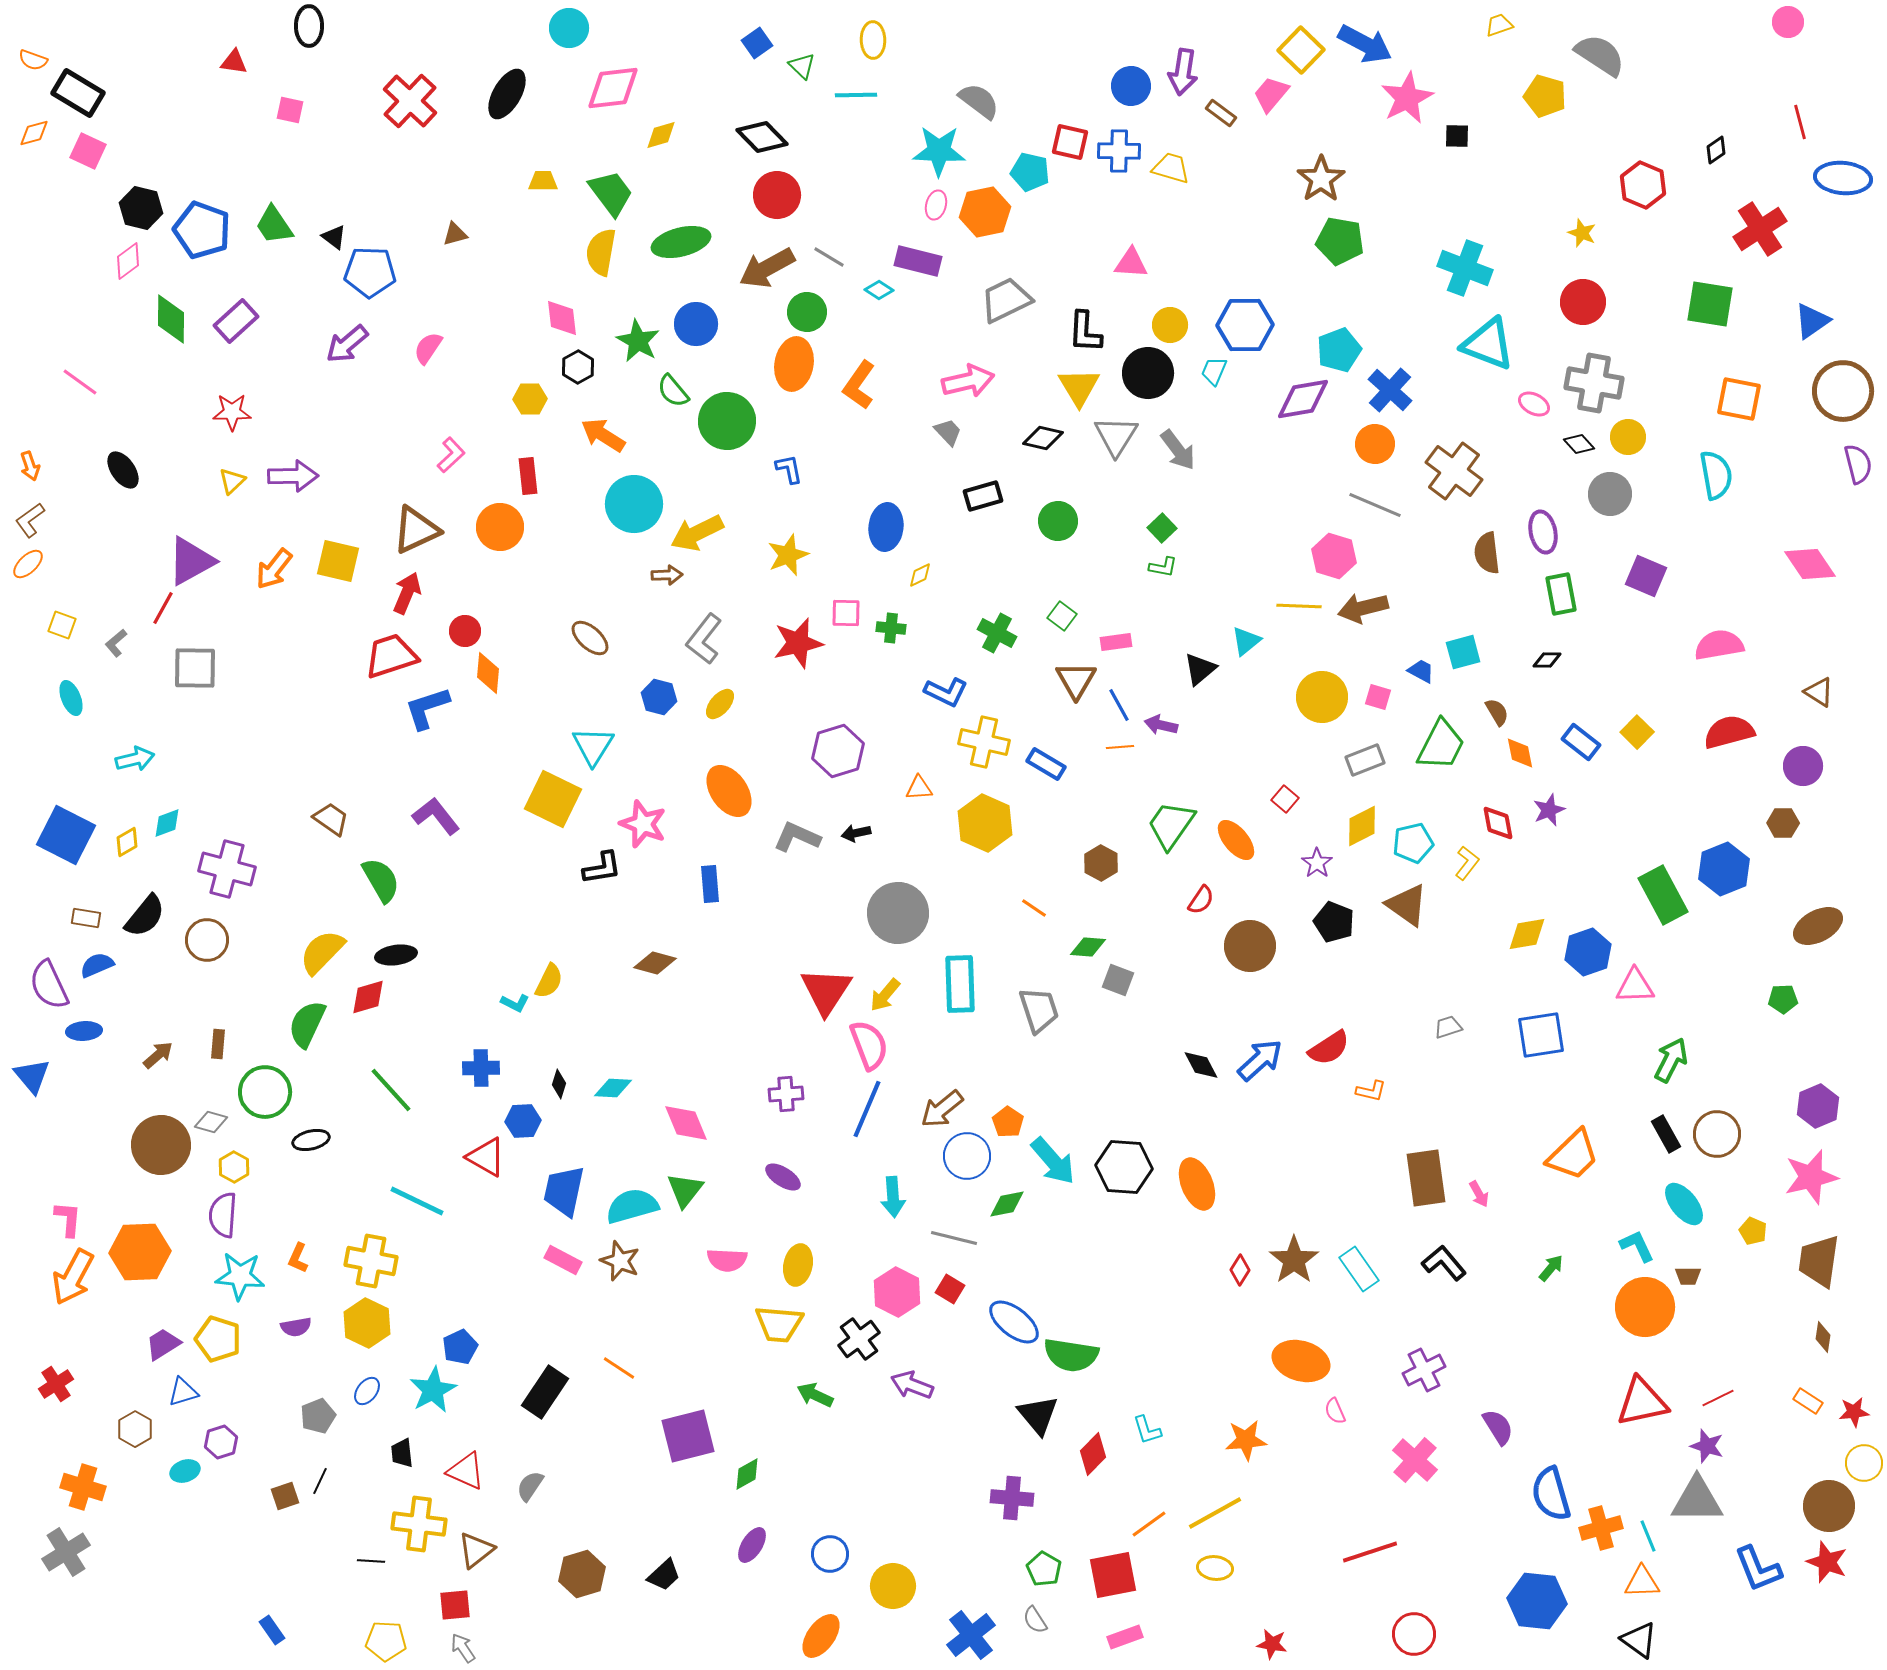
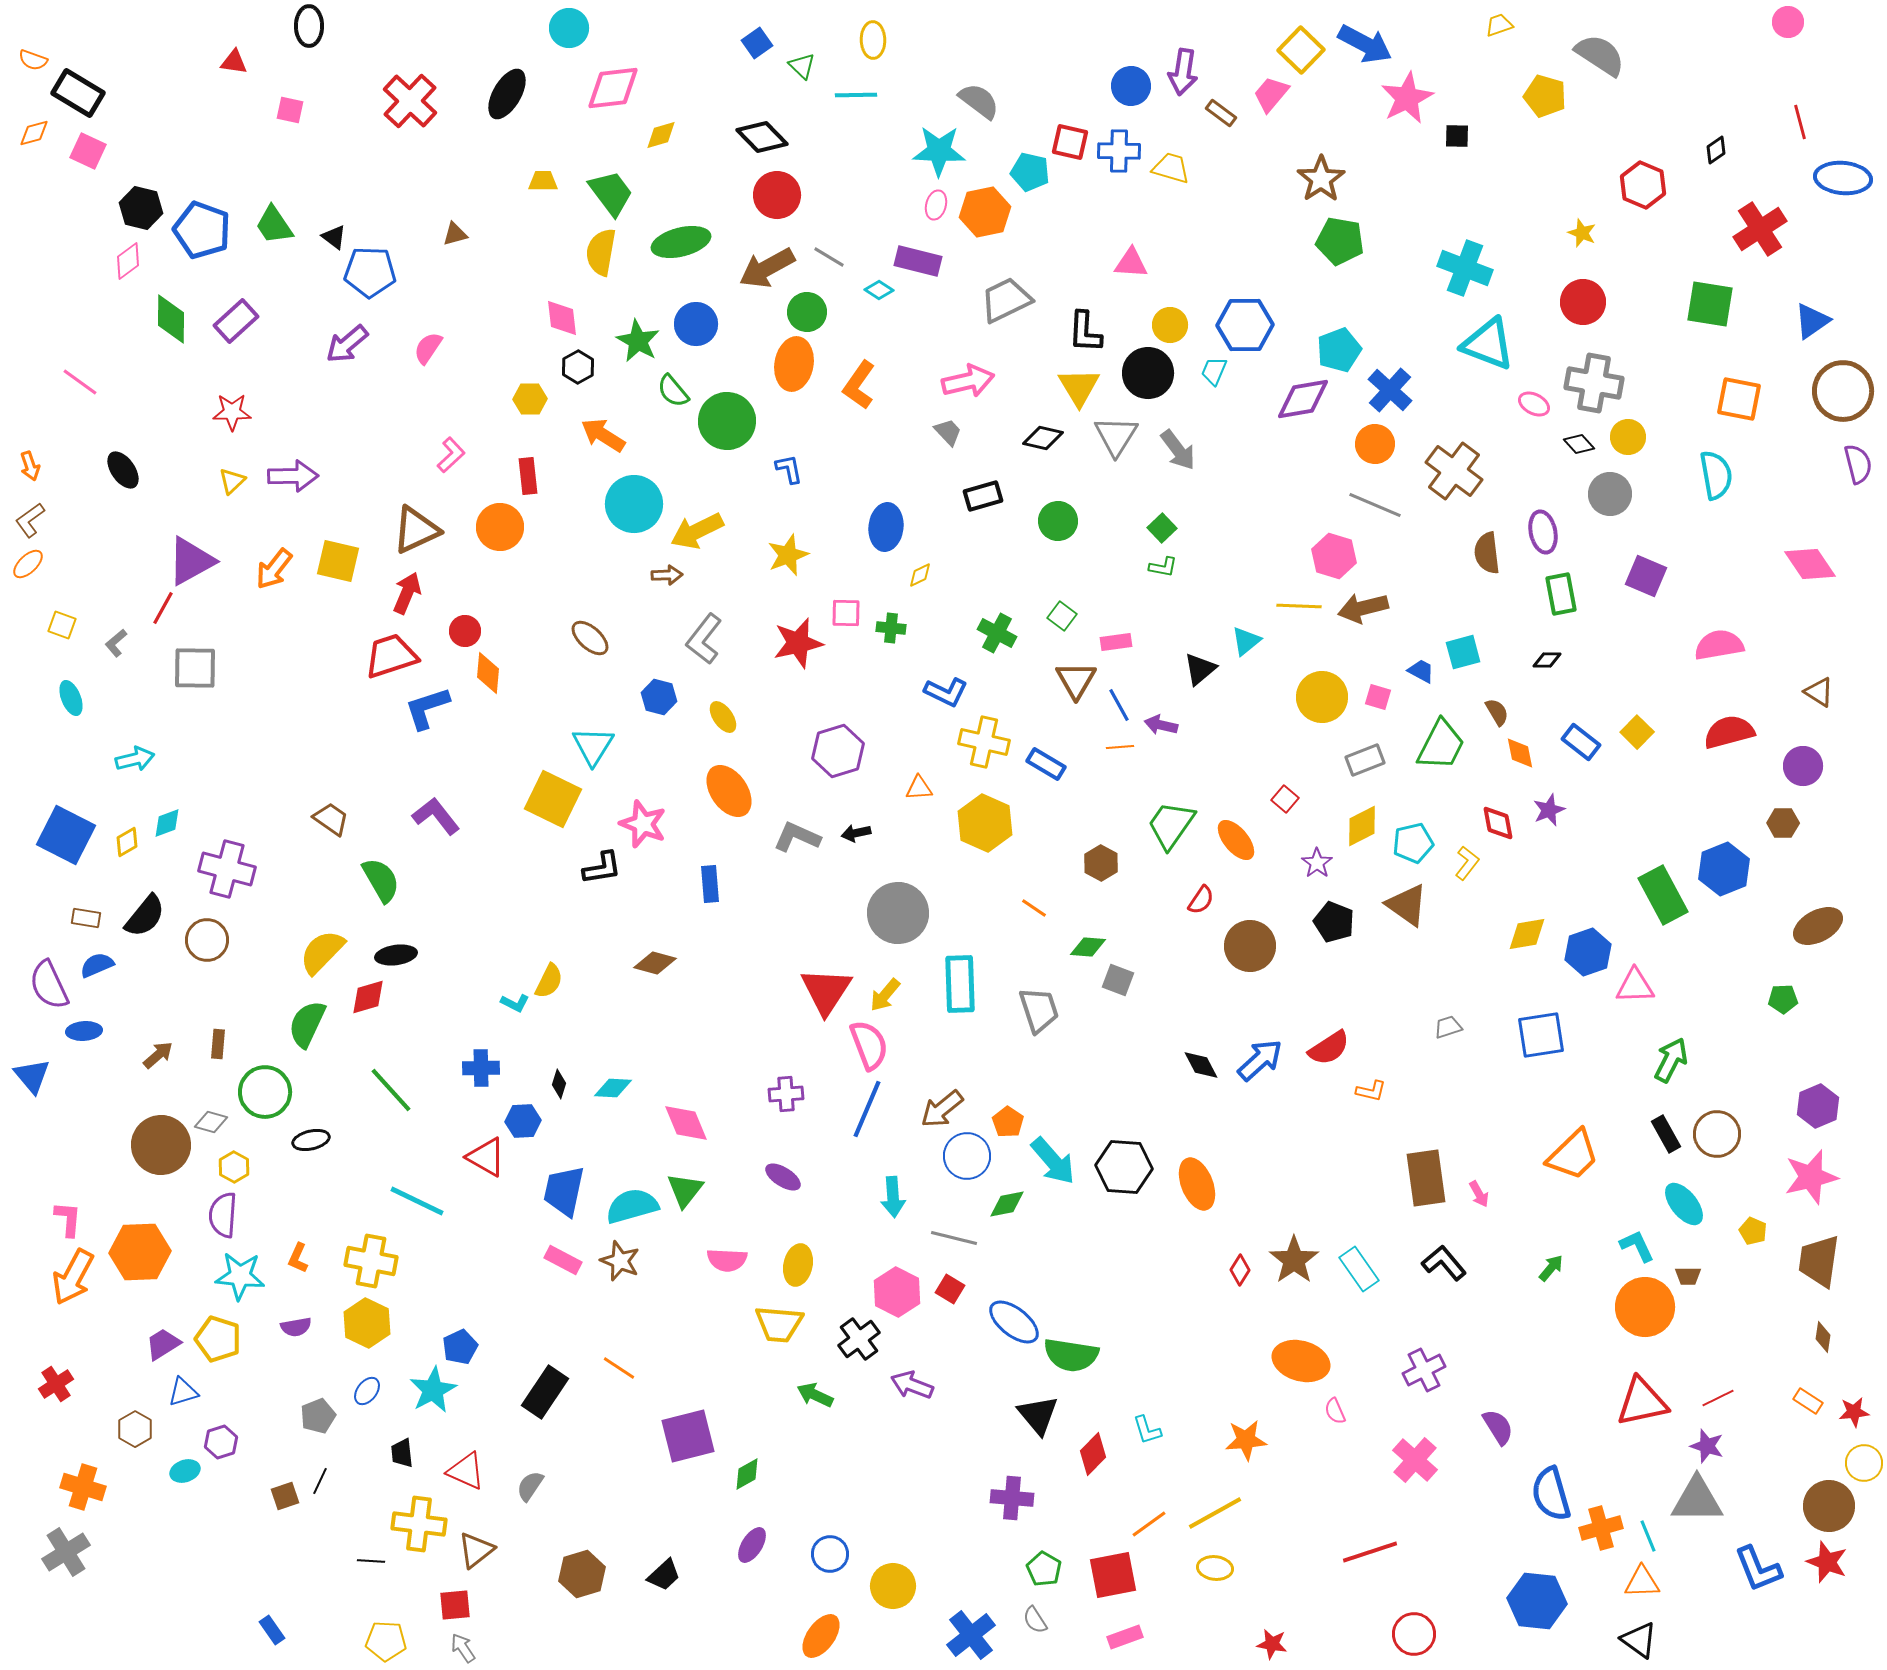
yellow arrow at (697, 533): moved 2 px up
yellow ellipse at (720, 704): moved 3 px right, 13 px down; rotated 76 degrees counterclockwise
